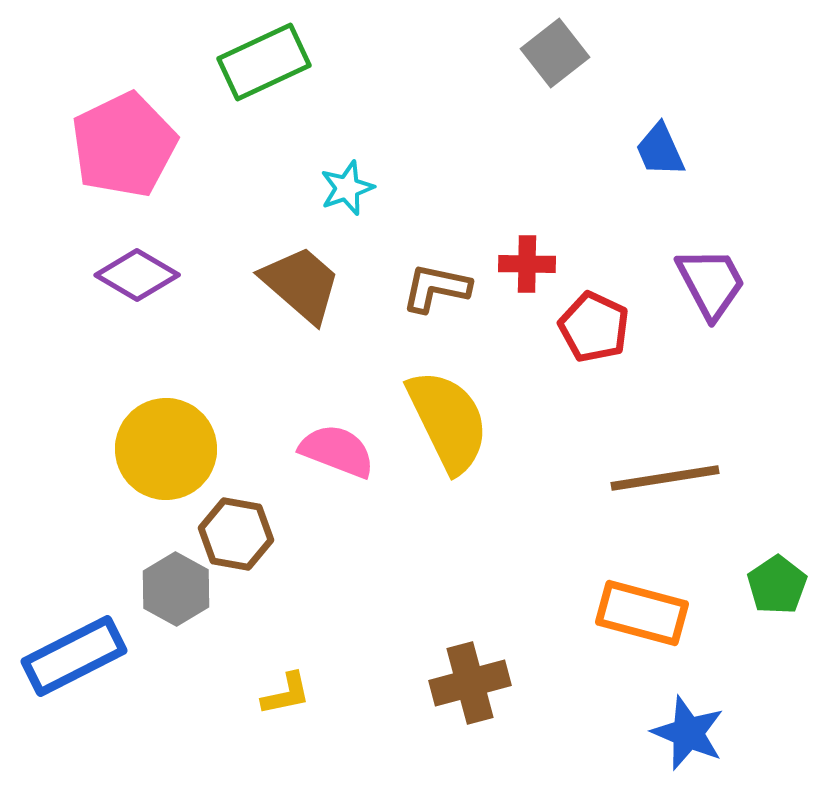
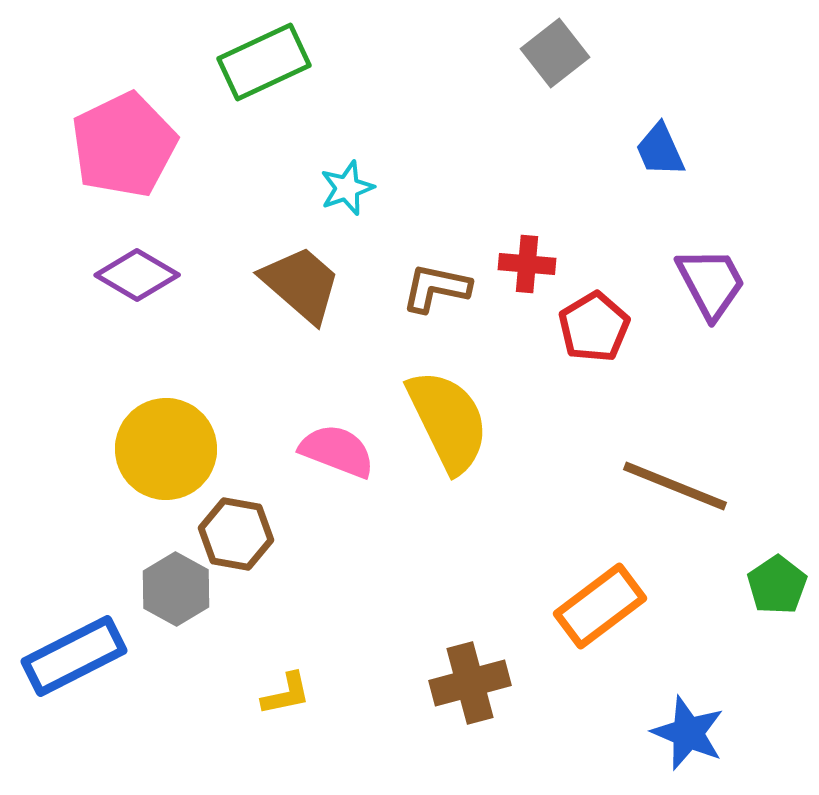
red cross: rotated 4 degrees clockwise
red pentagon: rotated 16 degrees clockwise
brown line: moved 10 px right, 8 px down; rotated 31 degrees clockwise
orange rectangle: moved 42 px left, 7 px up; rotated 52 degrees counterclockwise
